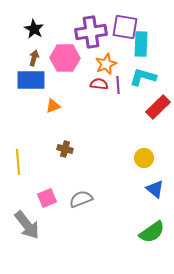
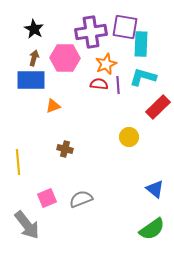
yellow circle: moved 15 px left, 21 px up
green semicircle: moved 3 px up
